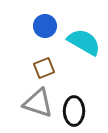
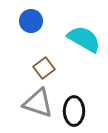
blue circle: moved 14 px left, 5 px up
cyan semicircle: moved 3 px up
brown square: rotated 15 degrees counterclockwise
